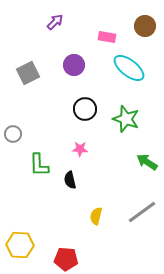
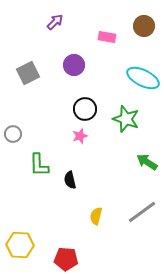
brown circle: moved 1 px left
cyan ellipse: moved 14 px right, 10 px down; rotated 12 degrees counterclockwise
pink star: moved 13 px up; rotated 21 degrees counterclockwise
